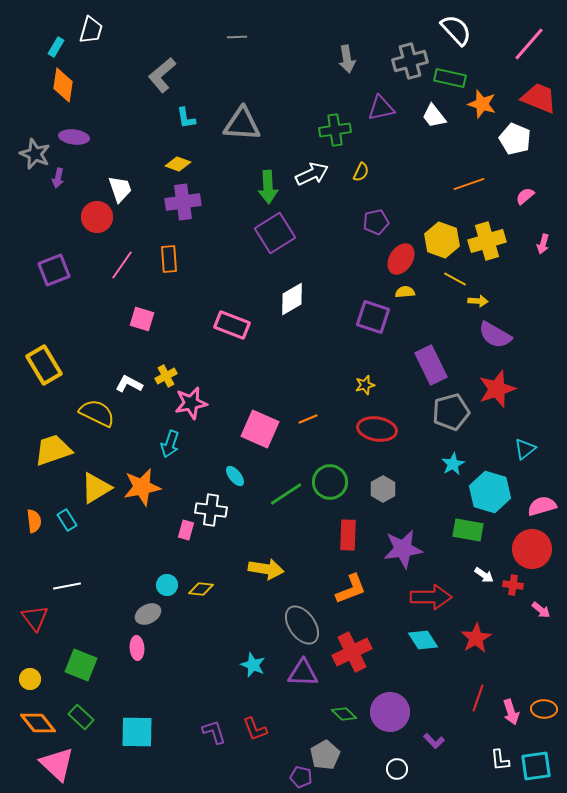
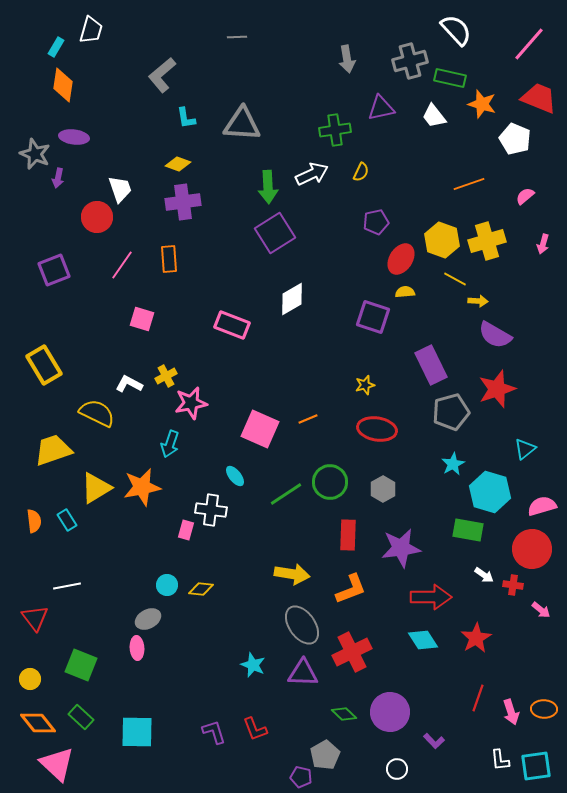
purple star at (403, 549): moved 2 px left, 1 px up
yellow arrow at (266, 569): moved 26 px right, 5 px down
gray ellipse at (148, 614): moved 5 px down
